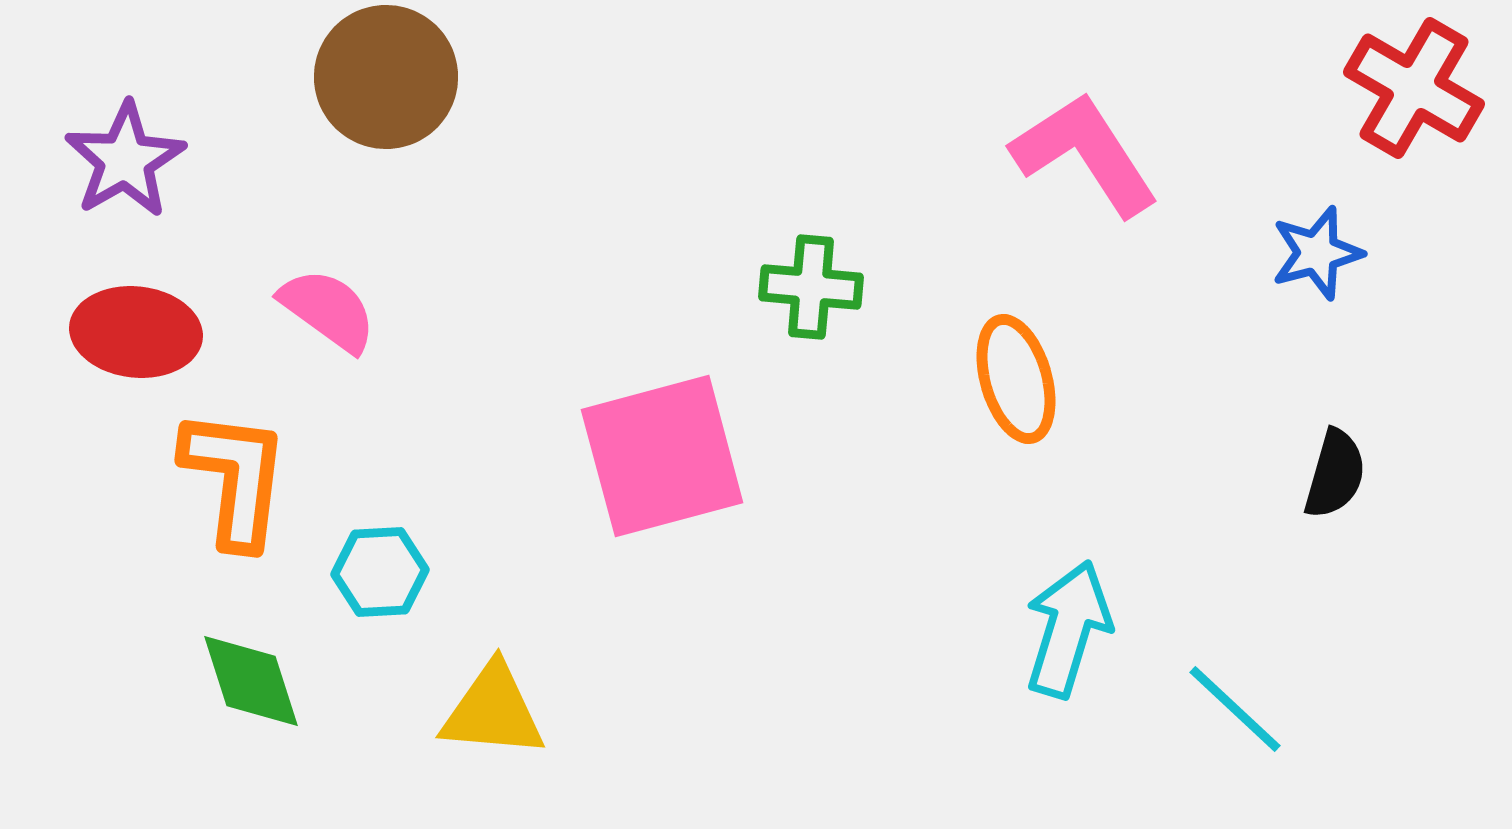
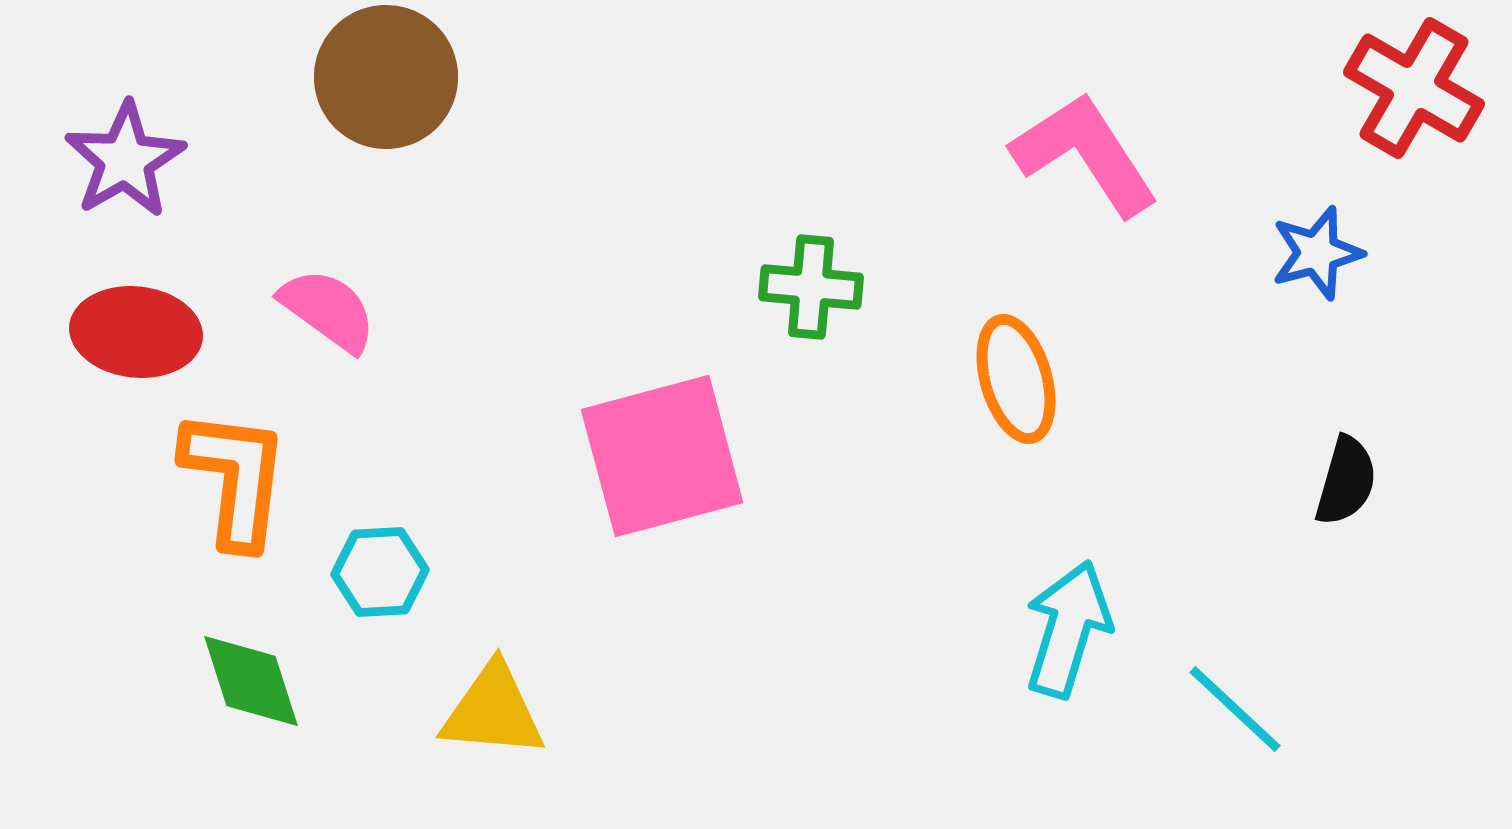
black semicircle: moved 11 px right, 7 px down
